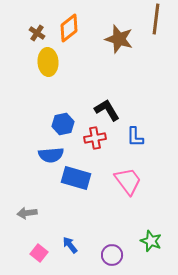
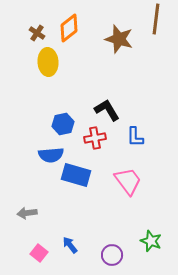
blue rectangle: moved 3 px up
